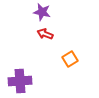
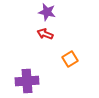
purple star: moved 5 px right
purple cross: moved 7 px right
